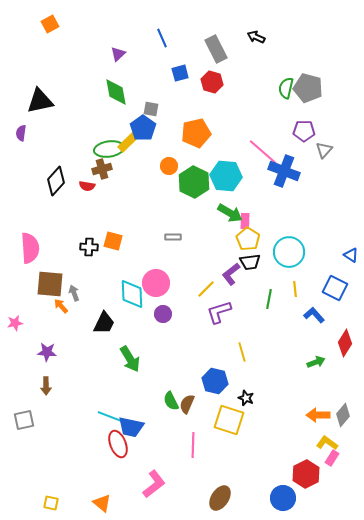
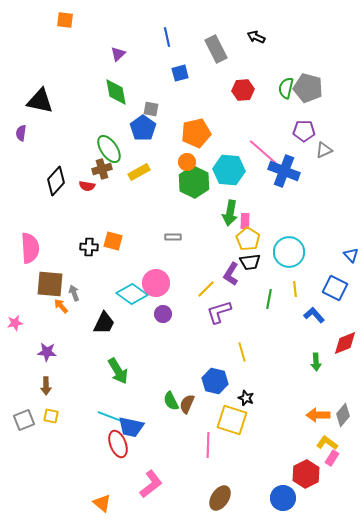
orange square at (50, 24): moved 15 px right, 4 px up; rotated 36 degrees clockwise
blue line at (162, 38): moved 5 px right, 1 px up; rotated 12 degrees clockwise
red hexagon at (212, 82): moved 31 px right, 8 px down; rotated 20 degrees counterclockwise
black triangle at (40, 101): rotated 24 degrees clockwise
yellow rectangle at (128, 142): moved 11 px right, 30 px down; rotated 15 degrees clockwise
green ellipse at (109, 149): rotated 64 degrees clockwise
gray triangle at (324, 150): rotated 24 degrees clockwise
orange circle at (169, 166): moved 18 px right, 4 px up
cyan hexagon at (226, 176): moved 3 px right, 6 px up
green arrow at (230, 213): rotated 70 degrees clockwise
blue triangle at (351, 255): rotated 14 degrees clockwise
purple L-shape at (231, 274): rotated 20 degrees counterclockwise
cyan diamond at (132, 294): rotated 52 degrees counterclockwise
red diamond at (345, 343): rotated 36 degrees clockwise
green arrow at (130, 359): moved 12 px left, 12 px down
green arrow at (316, 362): rotated 108 degrees clockwise
gray square at (24, 420): rotated 10 degrees counterclockwise
yellow square at (229, 420): moved 3 px right
pink line at (193, 445): moved 15 px right
pink L-shape at (154, 484): moved 3 px left
yellow square at (51, 503): moved 87 px up
